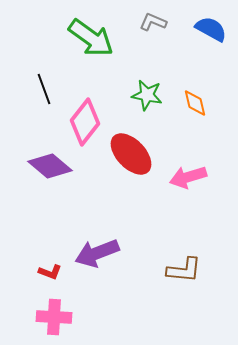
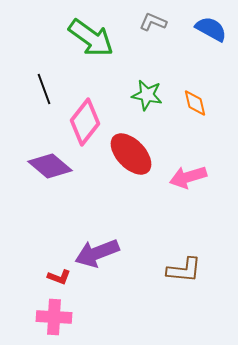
red L-shape: moved 9 px right, 5 px down
